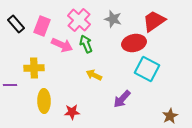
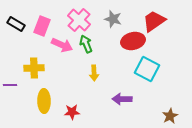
black rectangle: rotated 18 degrees counterclockwise
red ellipse: moved 1 px left, 2 px up
yellow arrow: moved 2 px up; rotated 119 degrees counterclockwise
purple arrow: rotated 48 degrees clockwise
